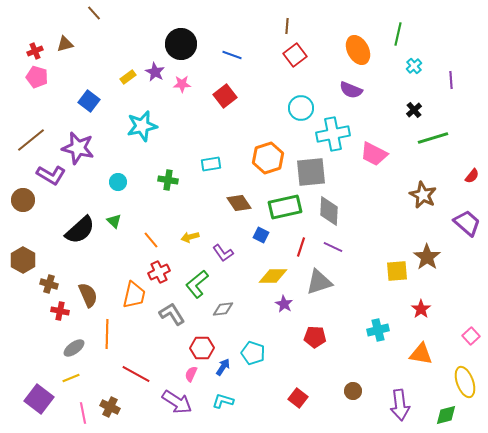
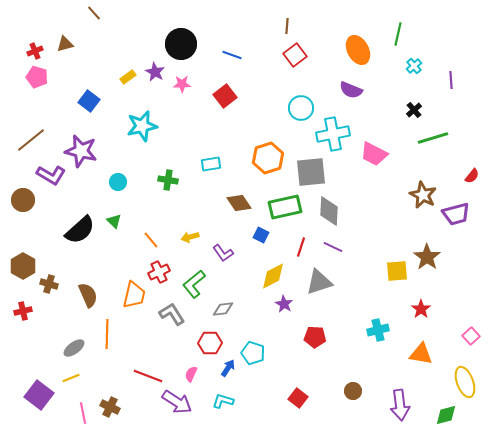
purple star at (78, 148): moved 3 px right, 3 px down
purple trapezoid at (467, 223): moved 11 px left, 9 px up; rotated 124 degrees clockwise
brown hexagon at (23, 260): moved 6 px down
yellow diamond at (273, 276): rotated 28 degrees counterclockwise
green L-shape at (197, 284): moved 3 px left
red cross at (60, 311): moved 37 px left; rotated 24 degrees counterclockwise
red hexagon at (202, 348): moved 8 px right, 5 px up
blue arrow at (223, 367): moved 5 px right, 1 px down
red line at (136, 374): moved 12 px right, 2 px down; rotated 8 degrees counterclockwise
purple square at (39, 399): moved 4 px up
